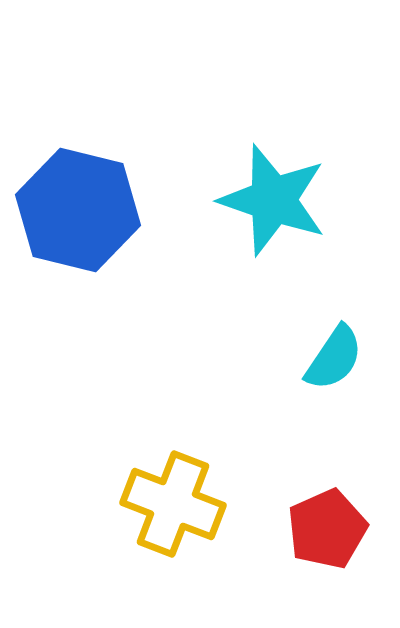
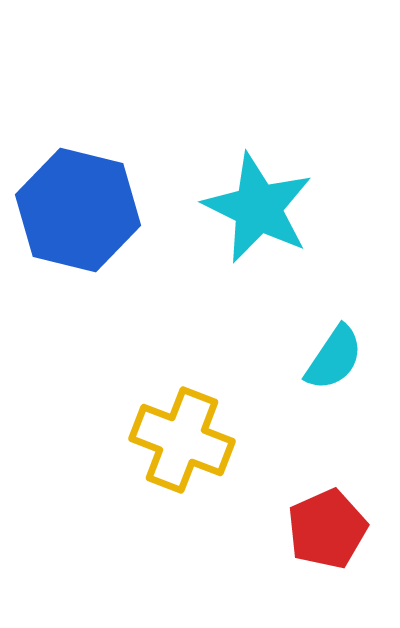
cyan star: moved 15 px left, 8 px down; rotated 7 degrees clockwise
yellow cross: moved 9 px right, 64 px up
